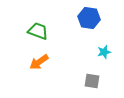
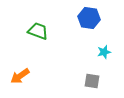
orange arrow: moved 19 px left, 14 px down
